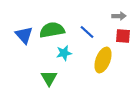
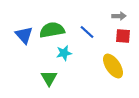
yellow ellipse: moved 10 px right, 6 px down; rotated 55 degrees counterclockwise
